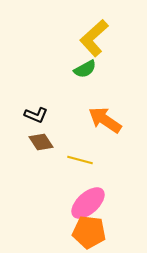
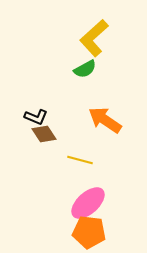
black L-shape: moved 2 px down
brown diamond: moved 3 px right, 8 px up
